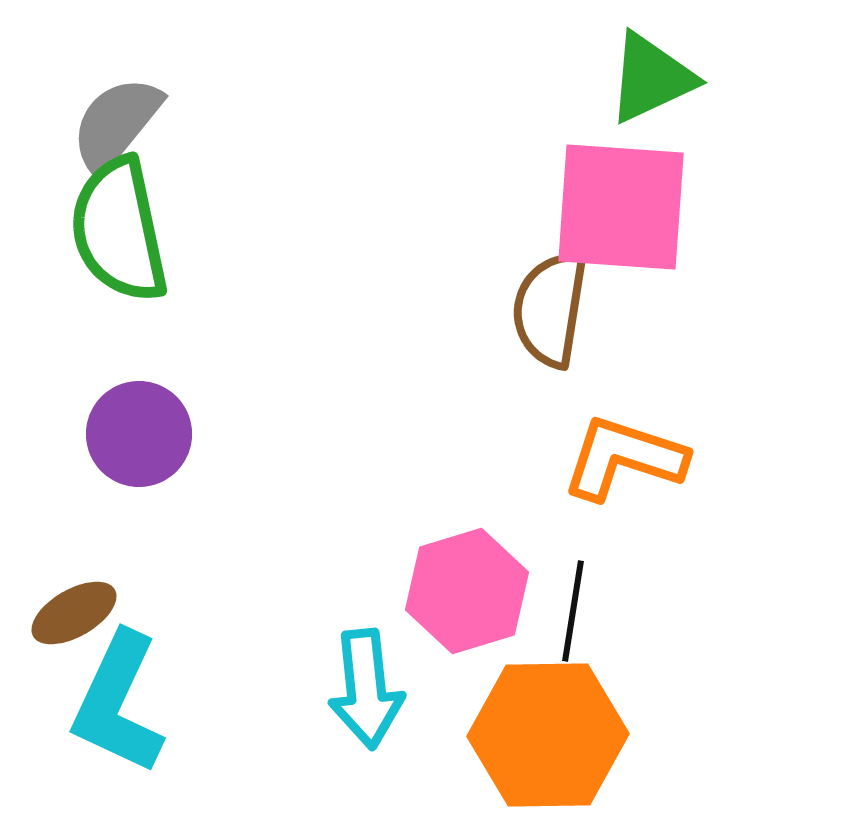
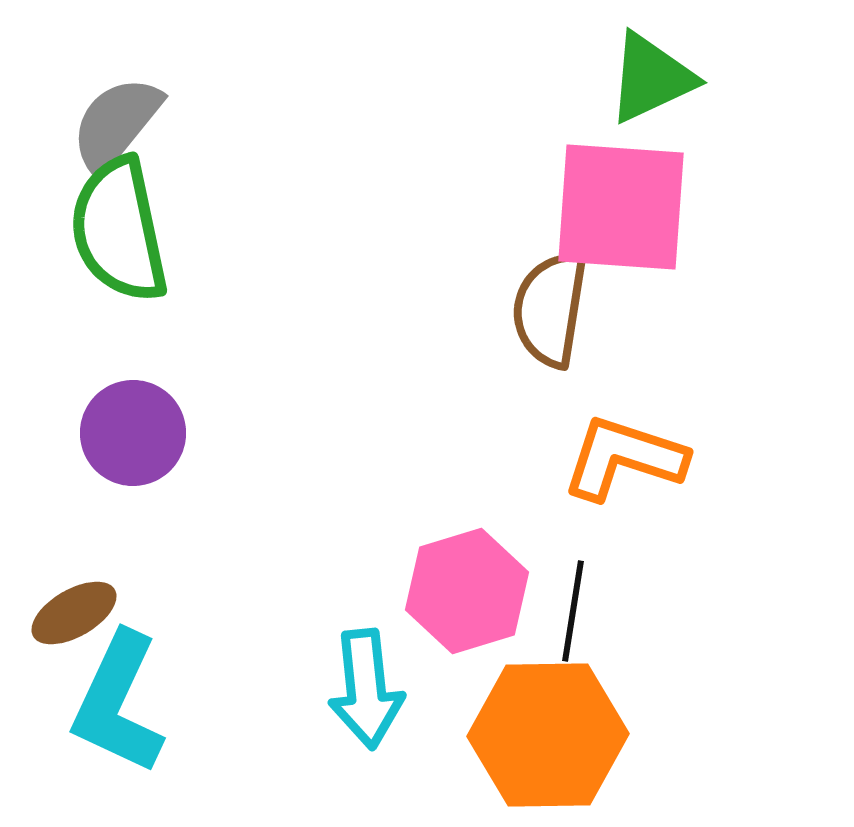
purple circle: moved 6 px left, 1 px up
